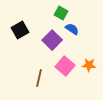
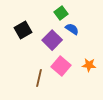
green square: rotated 24 degrees clockwise
black square: moved 3 px right
pink square: moved 4 px left
